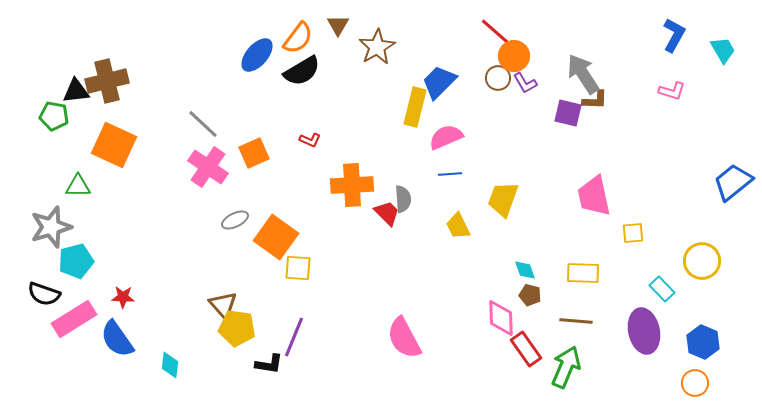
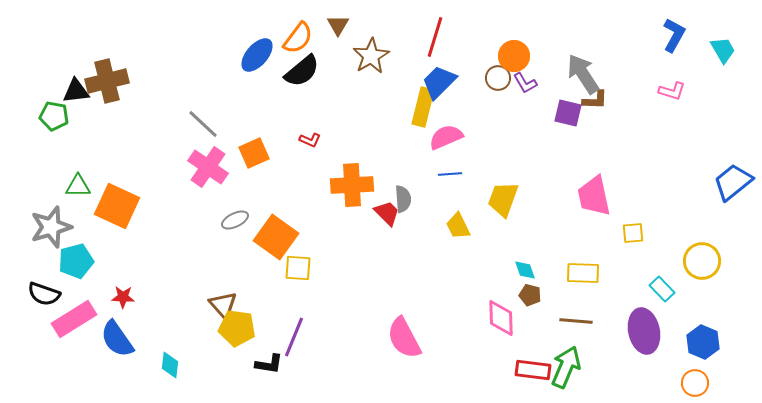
red line at (498, 34): moved 63 px left, 3 px down; rotated 66 degrees clockwise
brown star at (377, 47): moved 6 px left, 9 px down
black semicircle at (302, 71): rotated 9 degrees counterclockwise
yellow rectangle at (415, 107): moved 8 px right
orange square at (114, 145): moved 3 px right, 61 px down
red rectangle at (526, 349): moved 7 px right, 21 px down; rotated 48 degrees counterclockwise
